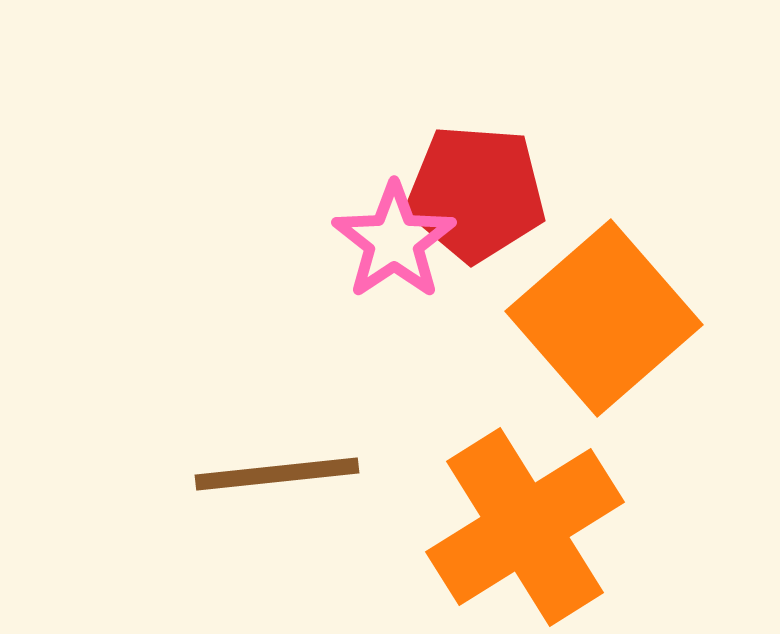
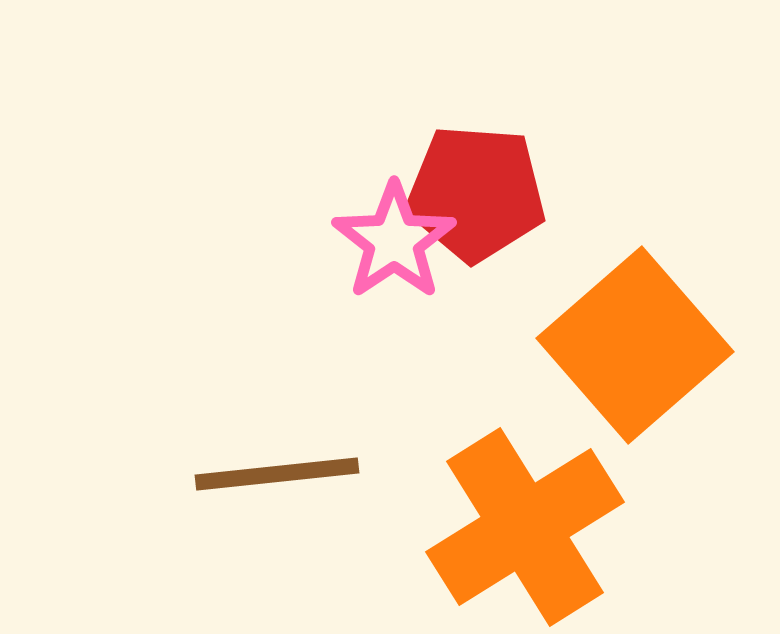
orange square: moved 31 px right, 27 px down
